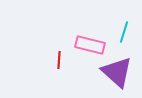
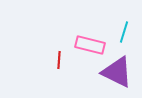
purple triangle: rotated 16 degrees counterclockwise
